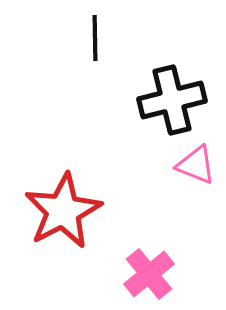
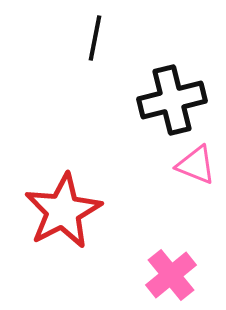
black line: rotated 12 degrees clockwise
pink cross: moved 22 px right, 1 px down
